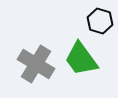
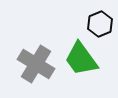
black hexagon: moved 3 px down; rotated 20 degrees clockwise
